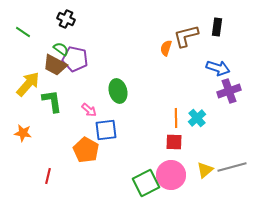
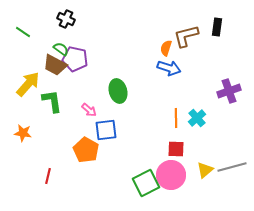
blue arrow: moved 49 px left
red square: moved 2 px right, 7 px down
